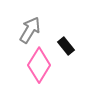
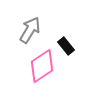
pink diamond: moved 3 px right, 1 px down; rotated 24 degrees clockwise
